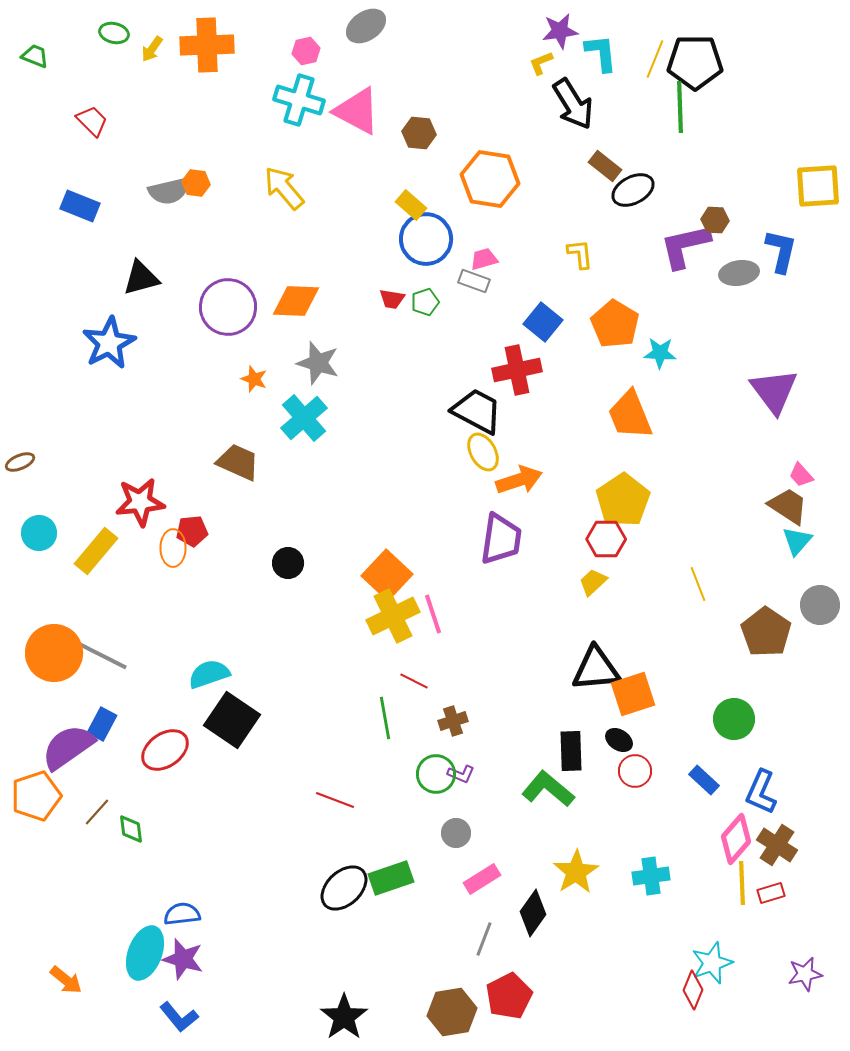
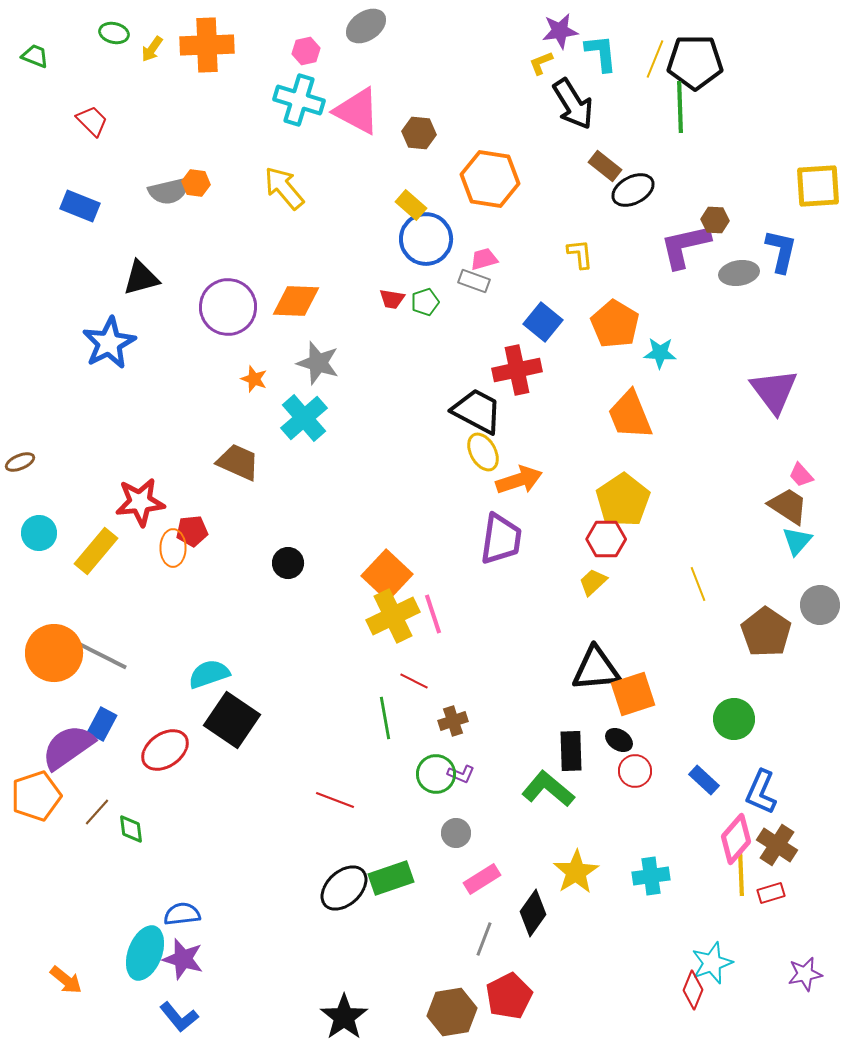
yellow line at (742, 883): moved 1 px left, 9 px up
